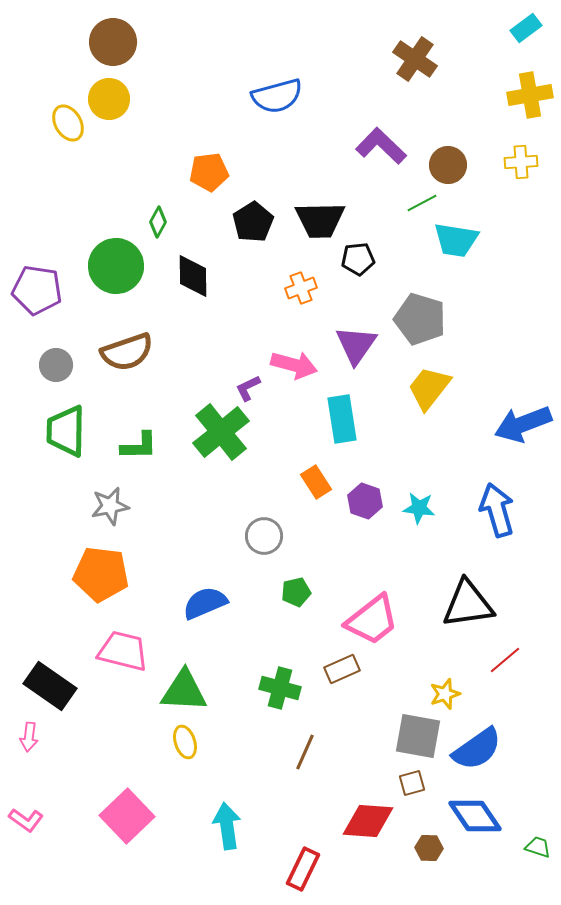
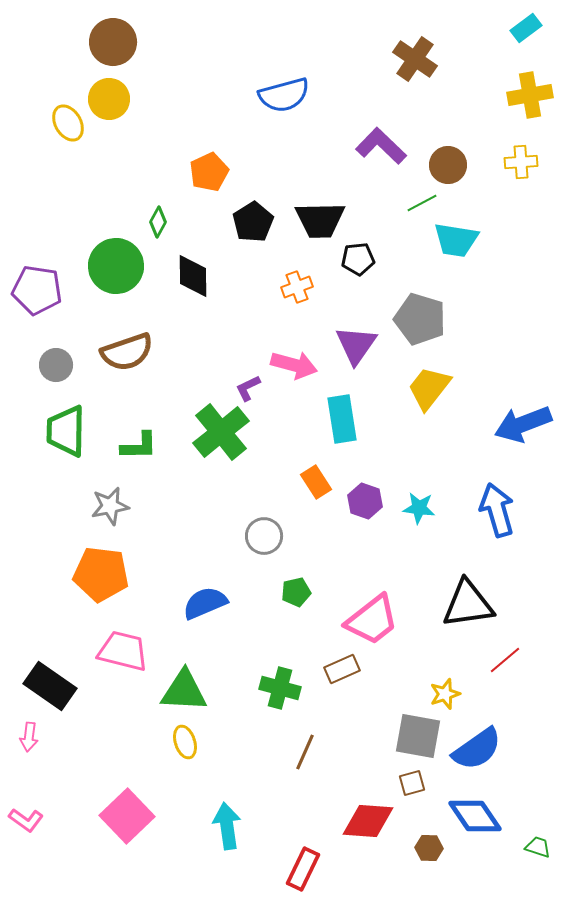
blue semicircle at (277, 96): moved 7 px right, 1 px up
orange pentagon at (209, 172): rotated 18 degrees counterclockwise
orange cross at (301, 288): moved 4 px left, 1 px up
